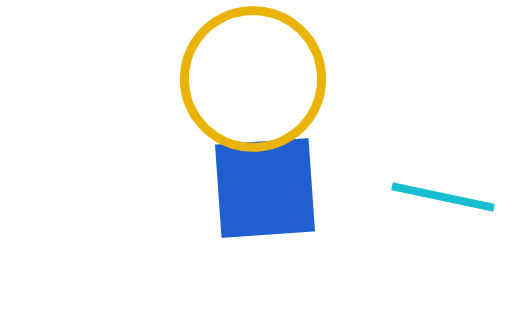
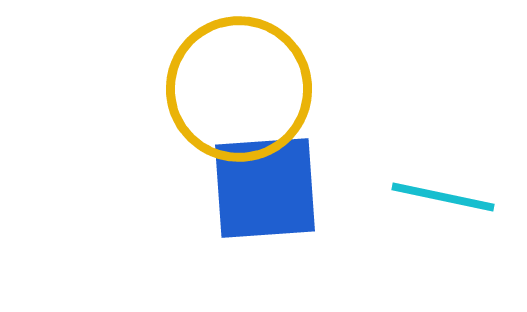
yellow circle: moved 14 px left, 10 px down
